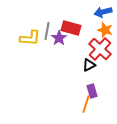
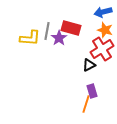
red cross: moved 2 px right; rotated 15 degrees clockwise
